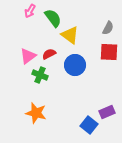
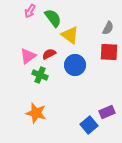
blue square: rotated 12 degrees clockwise
